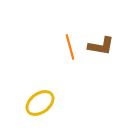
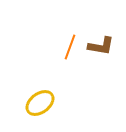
orange line: rotated 35 degrees clockwise
